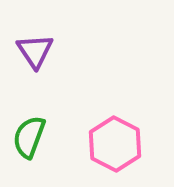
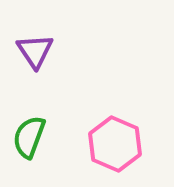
pink hexagon: rotated 4 degrees counterclockwise
